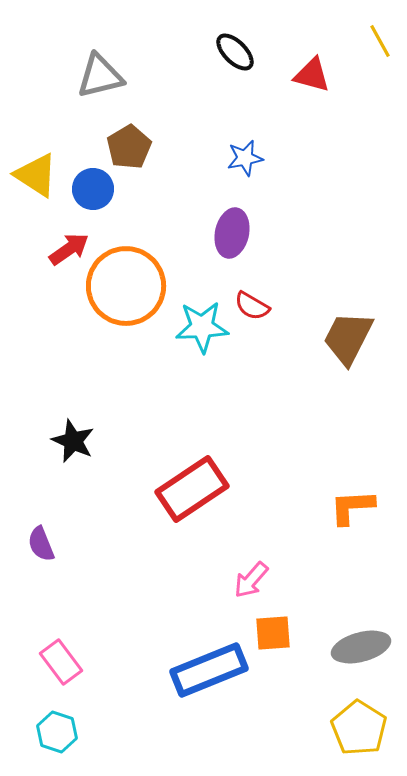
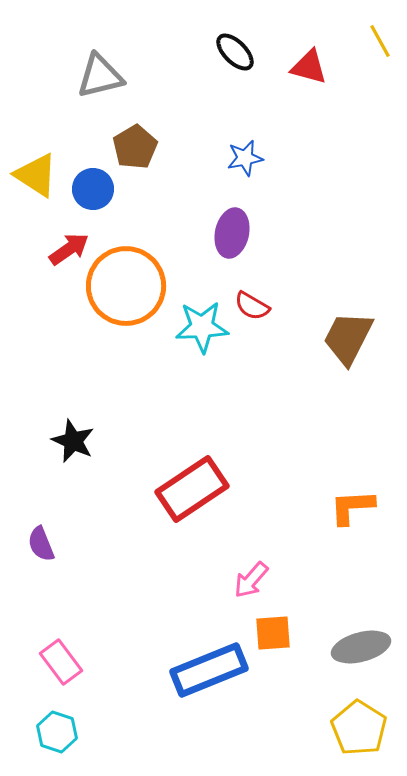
red triangle: moved 3 px left, 8 px up
brown pentagon: moved 6 px right
